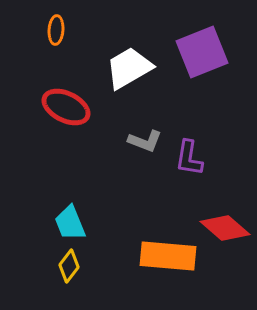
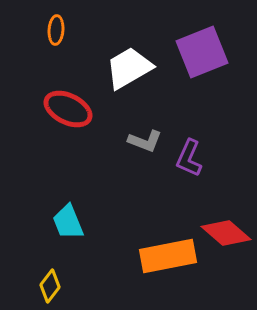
red ellipse: moved 2 px right, 2 px down
purple L-shape: rotated 15 degrees clockwise
cyan trapezoid: moved 2 px left, 1 px up
red diamond: moved 1 px right, 5 px down
orange rectangle: rotated 16 degrees counterclockwise
yellow diamond: moved 19 px left, 20 px down
